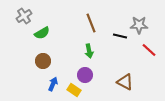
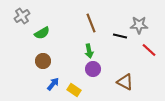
gray cross: moved 2 px left
purple circle: moved 8 px right, 6 px up
blue arrow: rotated 16 degrees clockwise
